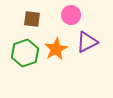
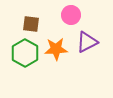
brown square: moved 1 px left, 5 px down
orange star: rotated 25 degrees clockwise
green hexagon: rotated 12 degrees counterclockwise
